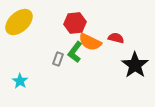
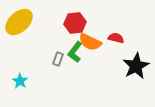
black star: moved 1 px right, 1 px down; rotated 8 degrees clockwise
